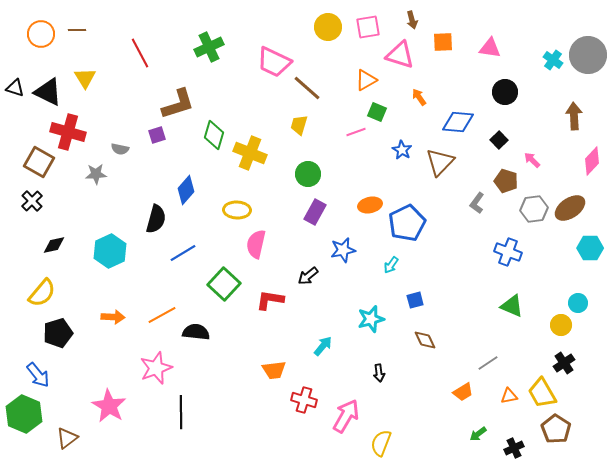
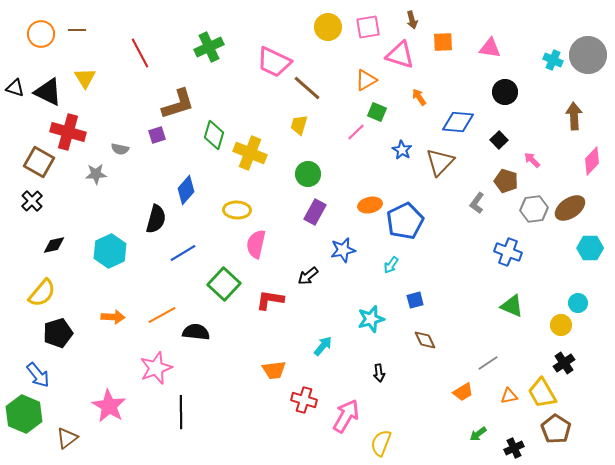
cyan cross at (553, 60): rotated 12 degrees counterclockwise
pink line at (356, 132): rotated 24 degrees counterclockwise
blue pentagon at (407, 223): moved 2 px left, 2 px up
